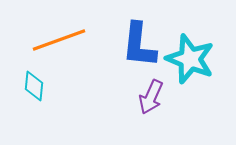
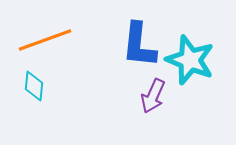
orange line: moved 14 px left
cyan star: moved 1 px down
purple arrow: moved 2 px right, 1 px up
